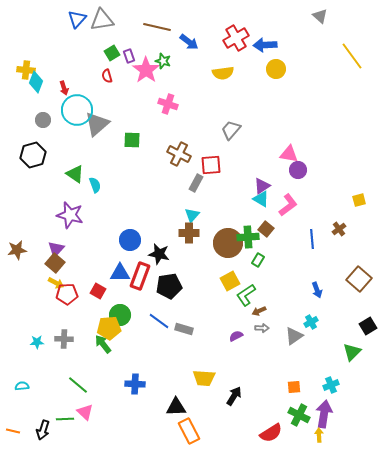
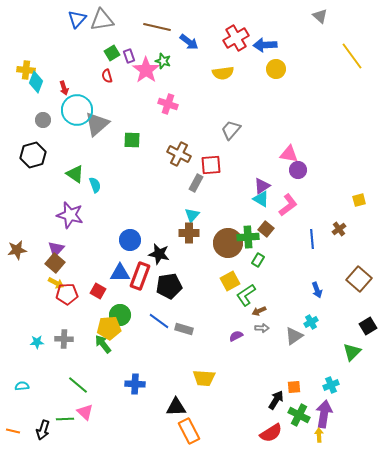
black arrow at (234, 396): moved 42 px right, 4 px down
